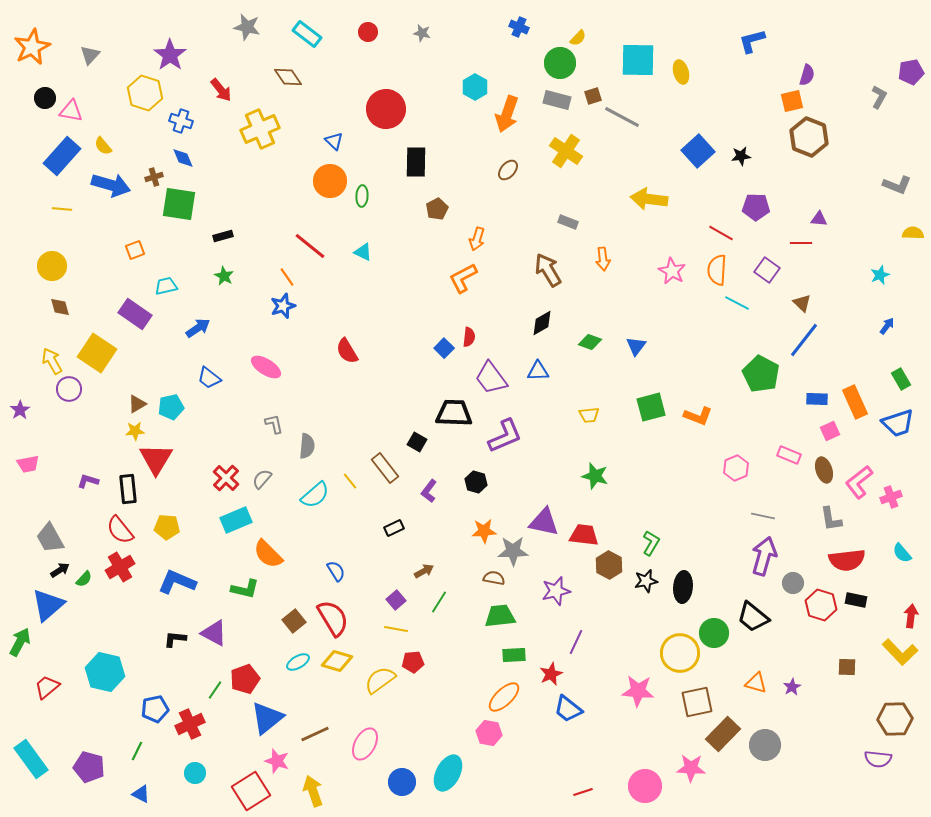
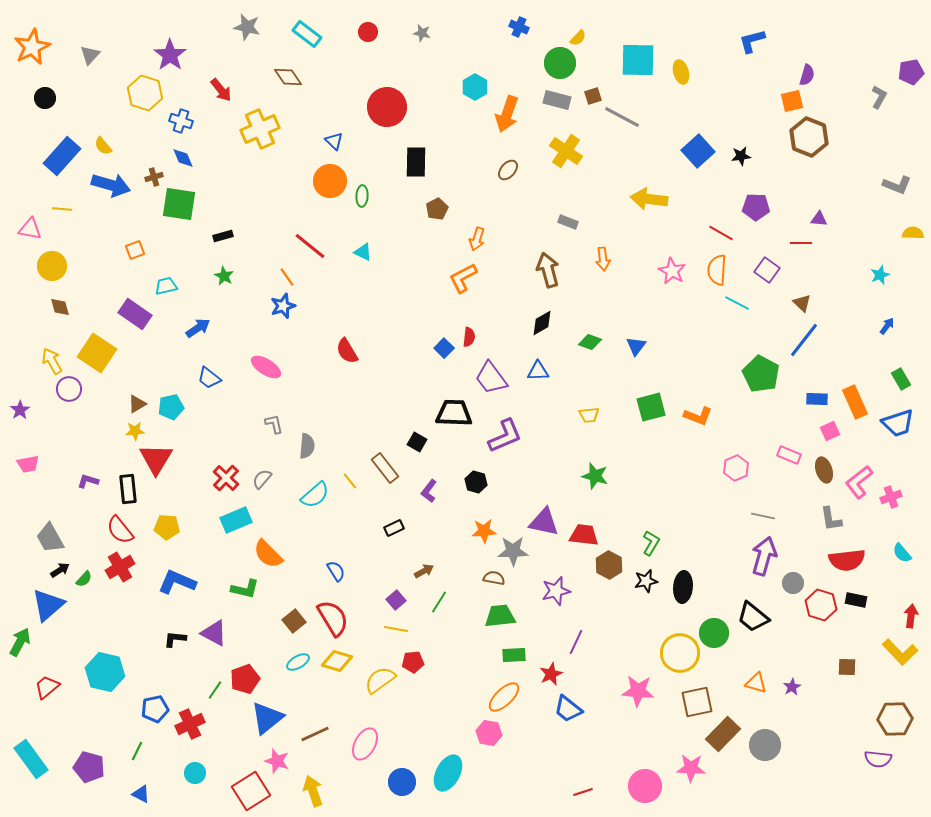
red circle at (386, 109): moved 1 px right, 2 px up
pink triangle at (71, 111): moved 41 px left, 118 px down
brown arrow at (548, 270): rotated 16 degrees clockwise
